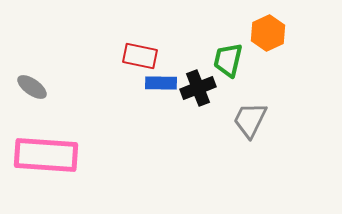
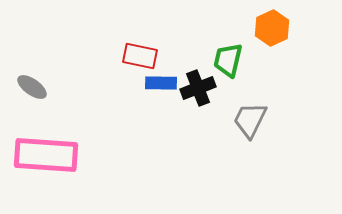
orange hexagon: moved 4 px right, 5 px up
